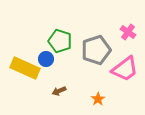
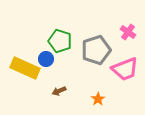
pink trapezoid: rotated 16 degrees clockwise
